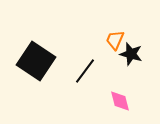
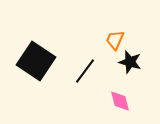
black star: moved 1 px left, 8 px down
